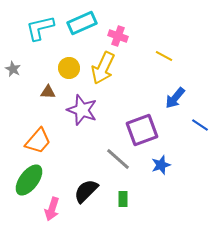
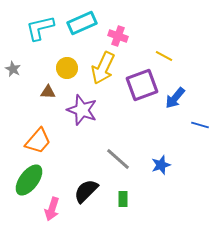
yellow circle: moved 2 px left
blue line: rotated 18 degrees counterclockwise
purple square: moved 45 px up
